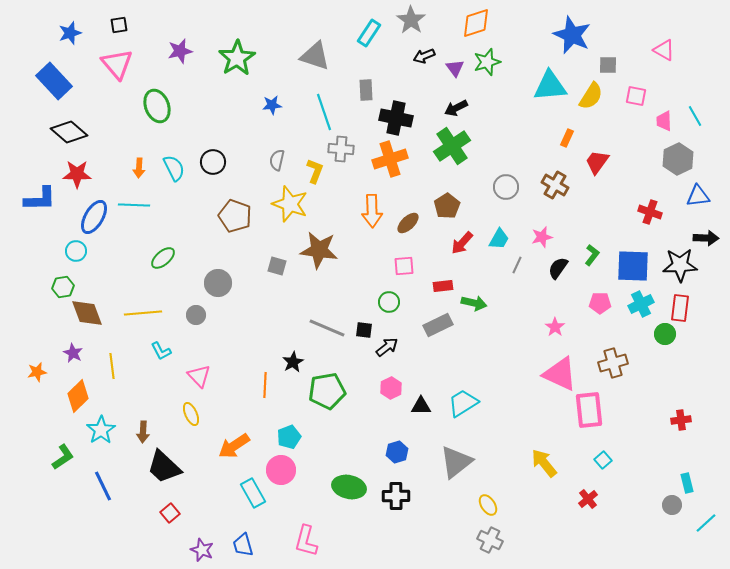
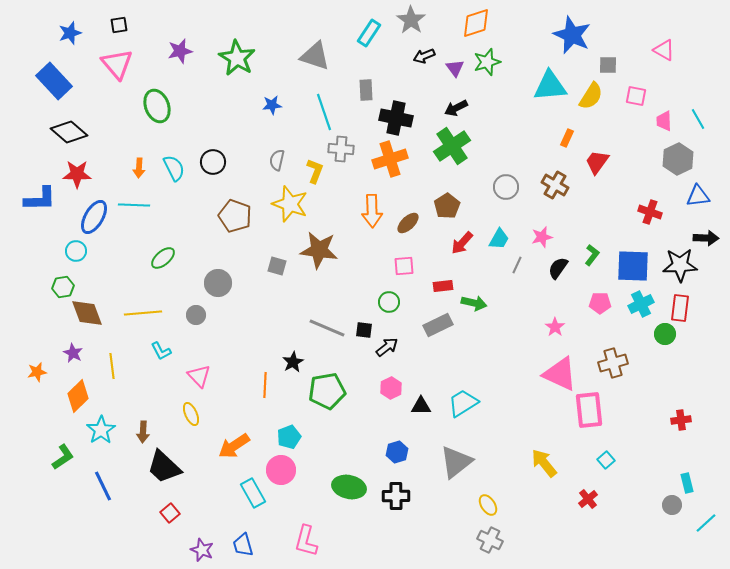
green star at (237, 58): rotated 9 degrees counterclockwise
cyan line at (695, 116): moved 3 px right, 3 px down
cyan square at (603, 460): moved 3 px right
